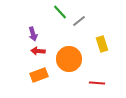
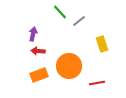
purple arrow: rotated 152 degrees counterclockwise
orange circle: moved 7 px down
red line: rotated 14 degrees counterclockwise
